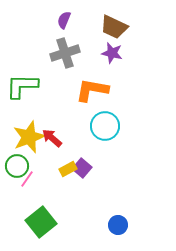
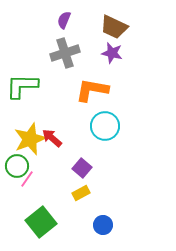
yellow star: moved 1 px right, 2 px down
yellow rectangle: moved 13 px right, 24 px down
blue circle: moved 15 px left
